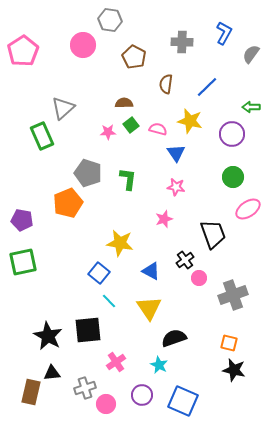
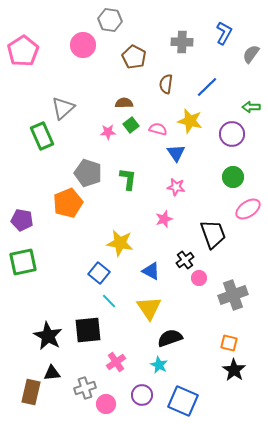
black semicircle at (174, 338): moved 4 px left
black star at (234, 370): rotated 20 degrees clockwise
